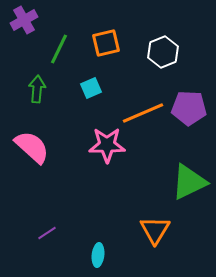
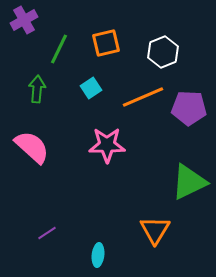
cyan square: rotated 10 degrees counterclockwise
orange line: moved 16 px up
